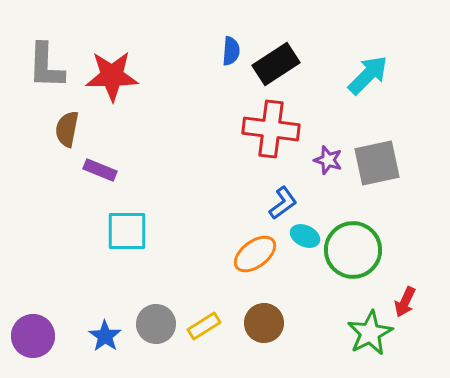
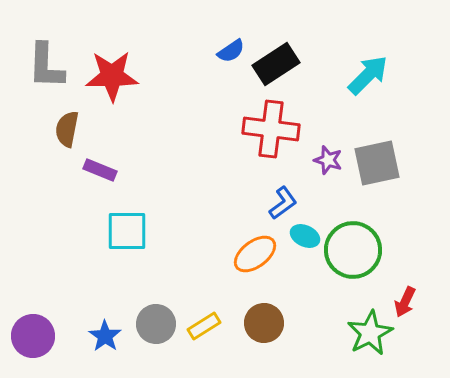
blue semicircle: rotated 52 degrees clockwise
